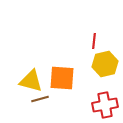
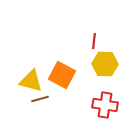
yellow hexagon: rotated 15 degrees clockwise
orange square: moved 3 px up; rotated 24 degrees clockwise
red cross: rotated 20 degrees clockwise
